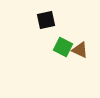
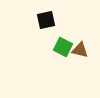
brown triangle: rotated 12 degrees counterclockwise
